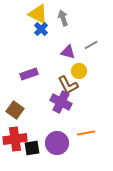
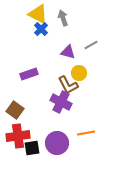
yellow circle: moved 2 px down
red cross: moved 3 px right, 3 px up
